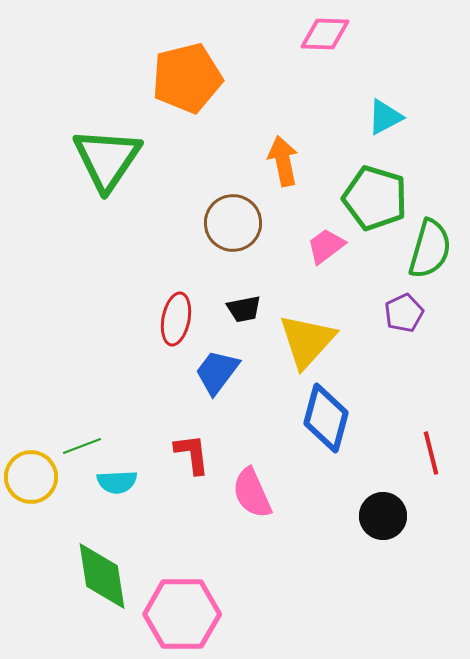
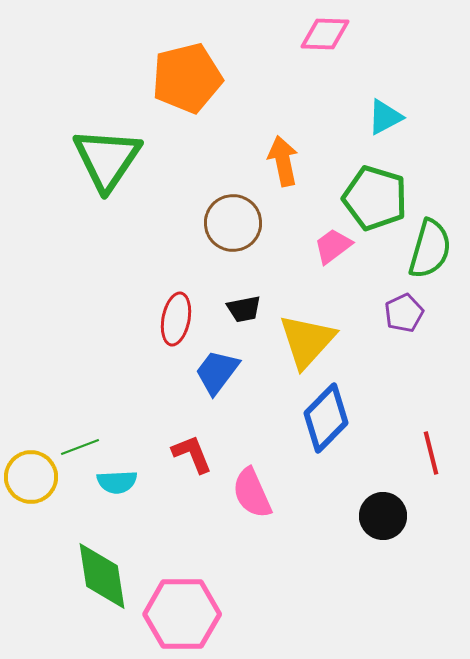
pink trapezoid: moved 7 px right
blue diamond: rotated 30 degrees clockwise
green line: moved 2 px left, 1 px down
red L-shape: rotated 15 degrees counterclockwise
